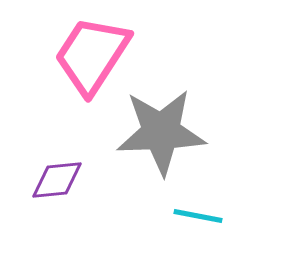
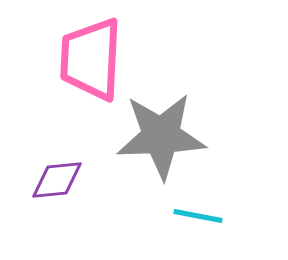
pink trapezoid: moved 1 px left, 4 px down; rotated 30 degrees counterclockwise
gray star: moved 4 px down
